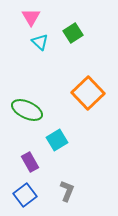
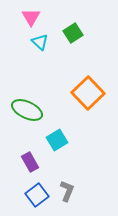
blue square: moved 12 px right
